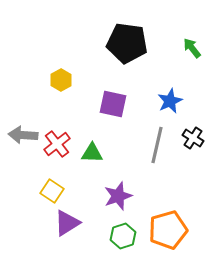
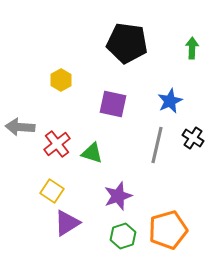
green arrow: rotated 40 degrees clockwise
gray arrow: moved 3 px left, 8 px up
green triangle: rotated 15 degrees clockwise
